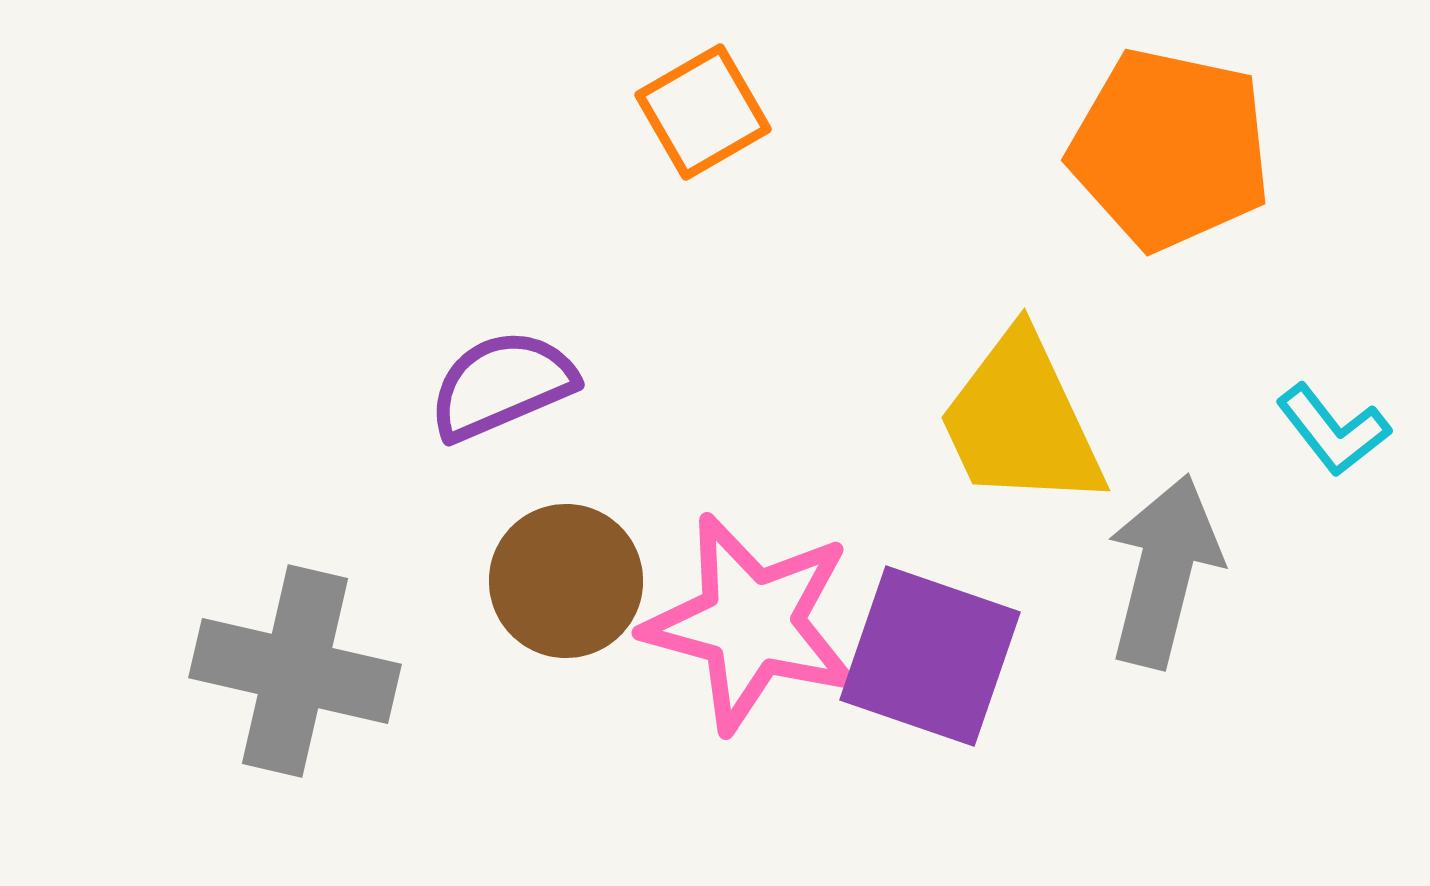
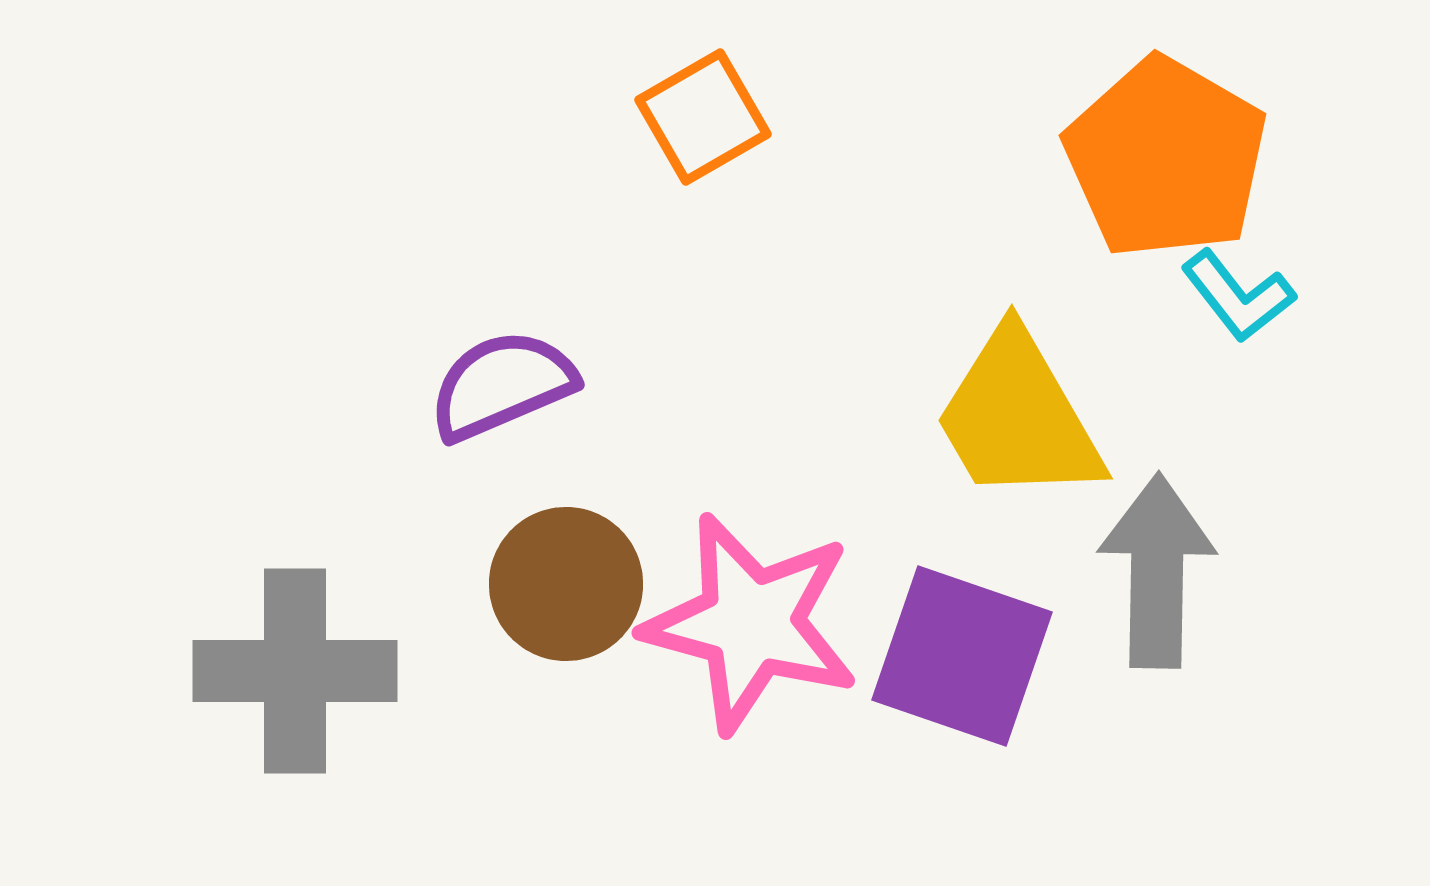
orange square: moved 5 px down
orange pentagon: moved 4 px left, 9 px down; rotated 18 degrees clockwise
yellow trapezoid: moved 3 px left, 4 px up; rotated 5 degrees counterclockwise
cyan L-shape: moved 95 px left, 134 px up
gray arrow: moved 7 px left; rotated 13 degrees counterclockwise
brown circle: moved 3 px down
purple square: moved 32 px right
gray cross: rotated 13 degrees counterclockwise
